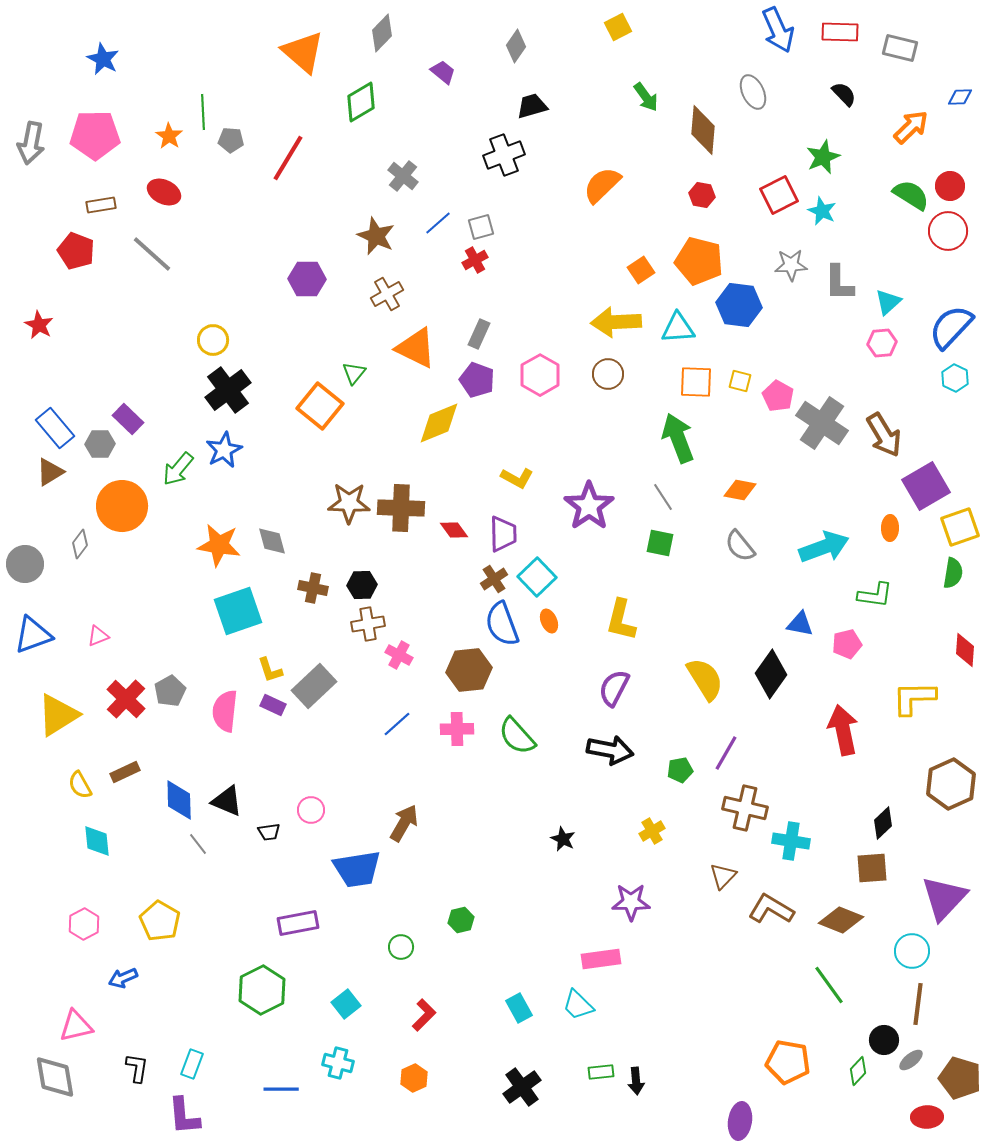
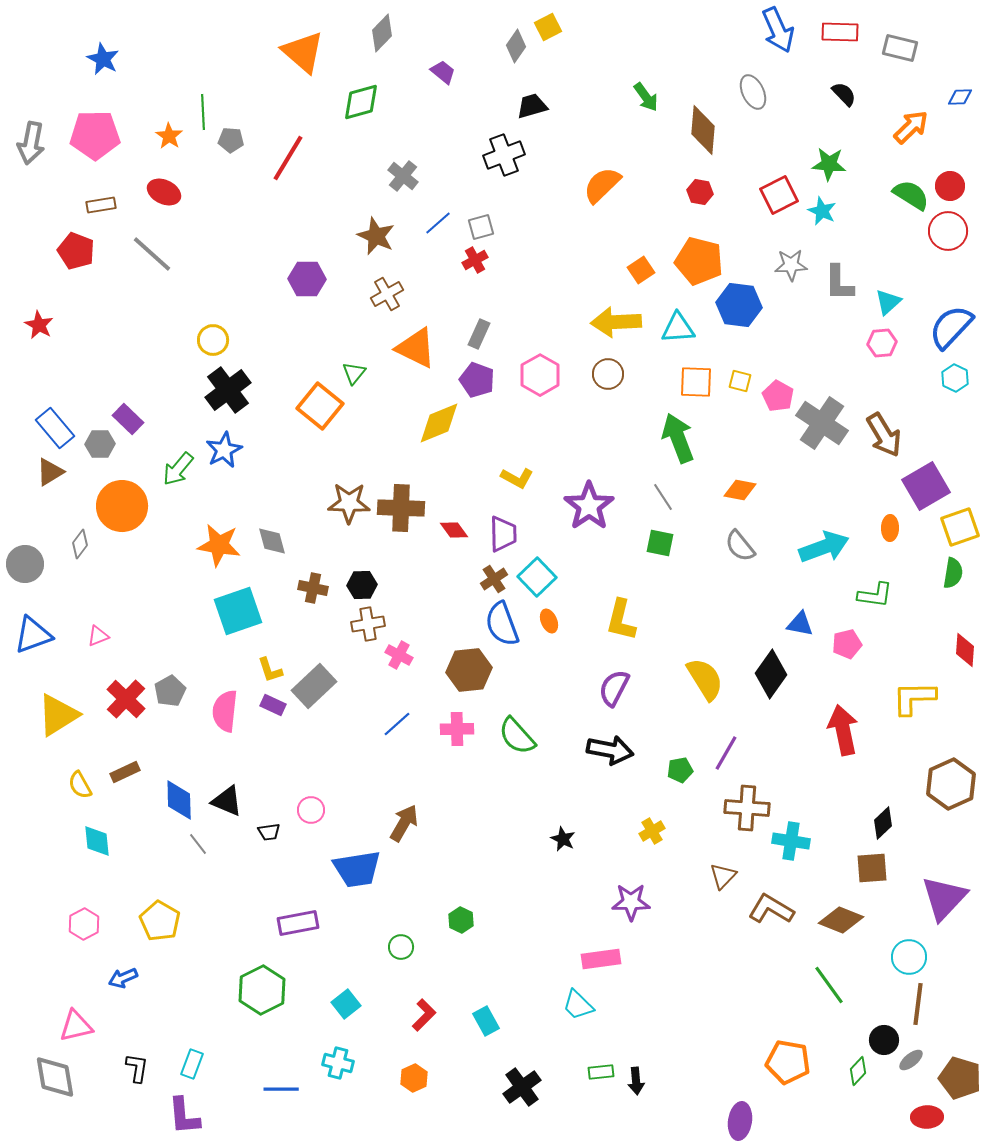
yellow square at (618, 27): moved 70 px left
green diamond at (361, 102): rotated 15 degrees clockwise
green star at (823, 157): moved 6 px right, 7 px down; rotated 28 degrees clockwise
red hexagon at (702, 195): moved 2 px left, 3 px up
brown cross at (745, 808): moved 2 px right; rotated 9 degrees counterclockwise
green hexagon at (461, 920): rotated 20 degrees counterclockwise
cyan circle at (912, 951): moved 3 px left, 6 px down
cyan rectangle at (519, 1008): moved 33 px left, 13 px down
